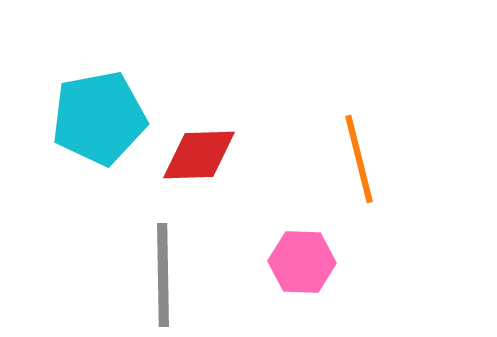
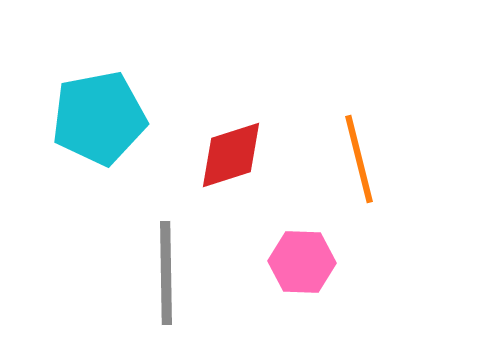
red diamond: moved 32 px right; rotated 16 degrees counterclockwise
gray line: moved 3 px right, 2 px up
